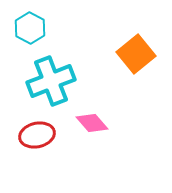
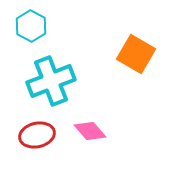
cyan hexagon: moved 1 px right, 2 px up
orange square: rotated 21 degrees counterclockwise
pink diamond: moved 2 px left, 8 px down
